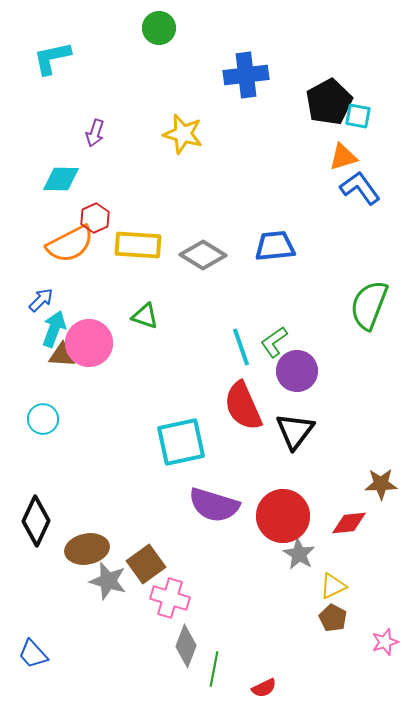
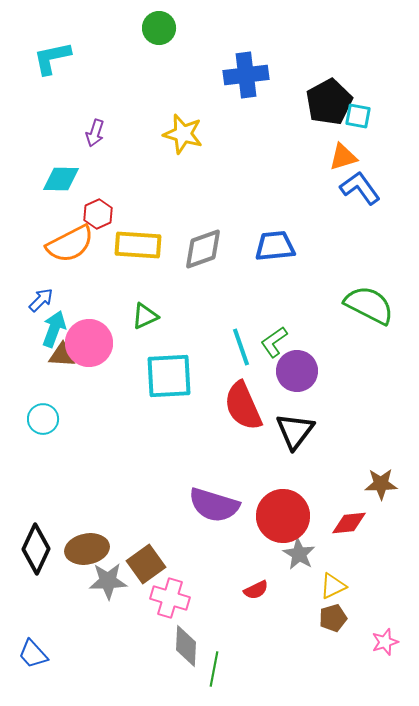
red hexagon at (95, 218): moved 3 px right, 4 px up
gray diamond at (203, 255): moved 6 px up; rotated 51 degrees counterclockwise
green semicircle at (369, 305): rotated 96 degrees clockwise
green triangle at (145, 316): rotated 44 degrees counterclockwise
cyan square at (181, 442): moved 12 px left, 66 px up; rotated 9 degrees clockwise
black diamond at (36, 521): moved 28 px down
gray star at (108, 581): rotated 18 degrees counterclockwise
brown pentagon at (333, 618): rotated 28 degrees clockwise
gray diamond at (186, 646): rotated 18 degrees counterclockwise
red semicircle at (264, 688): moved 8 px left, 98 px up
